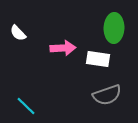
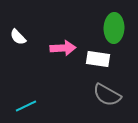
white semicircle: moved 4 px down
gray semicircle: rotated 48 degrees clockwise
cyan line: rotated 70 degrees counterclockwise
